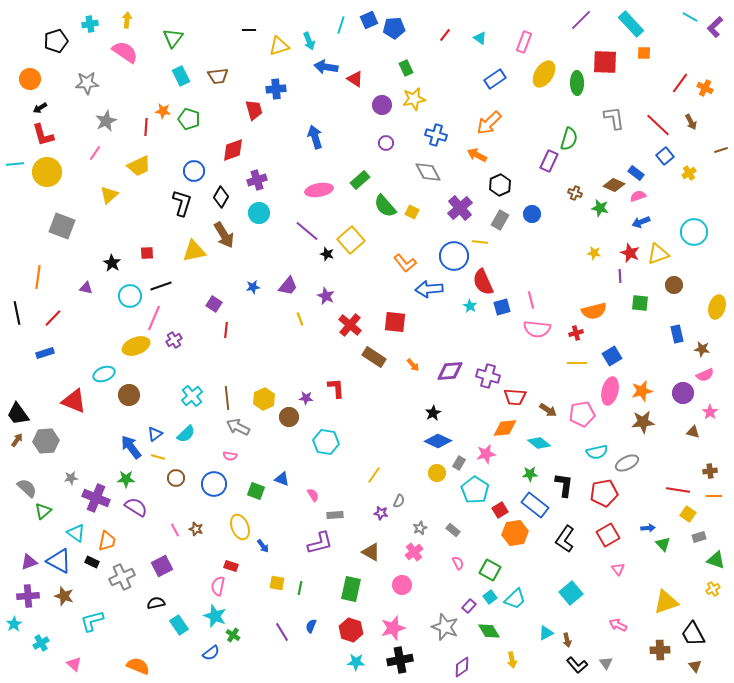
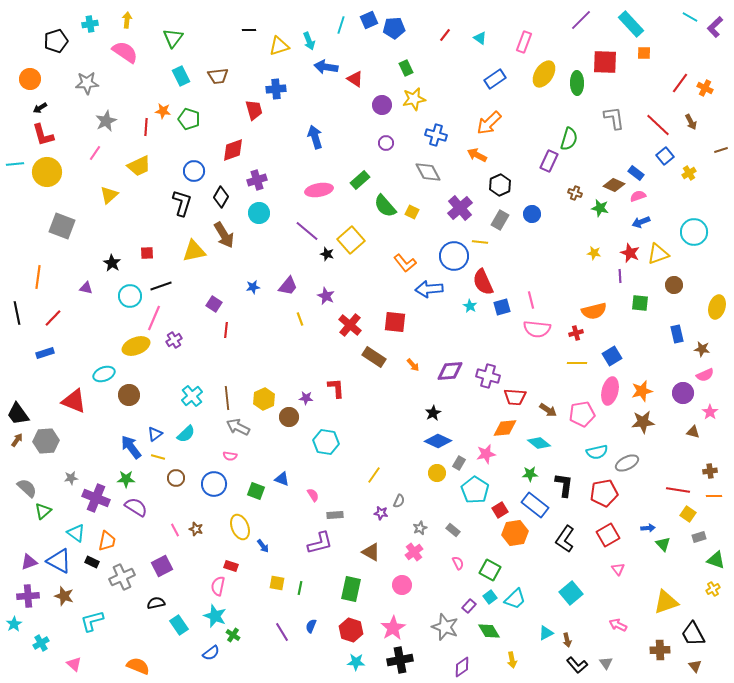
pink star at (393, 628): rotated 15 degrees counterclockwise
